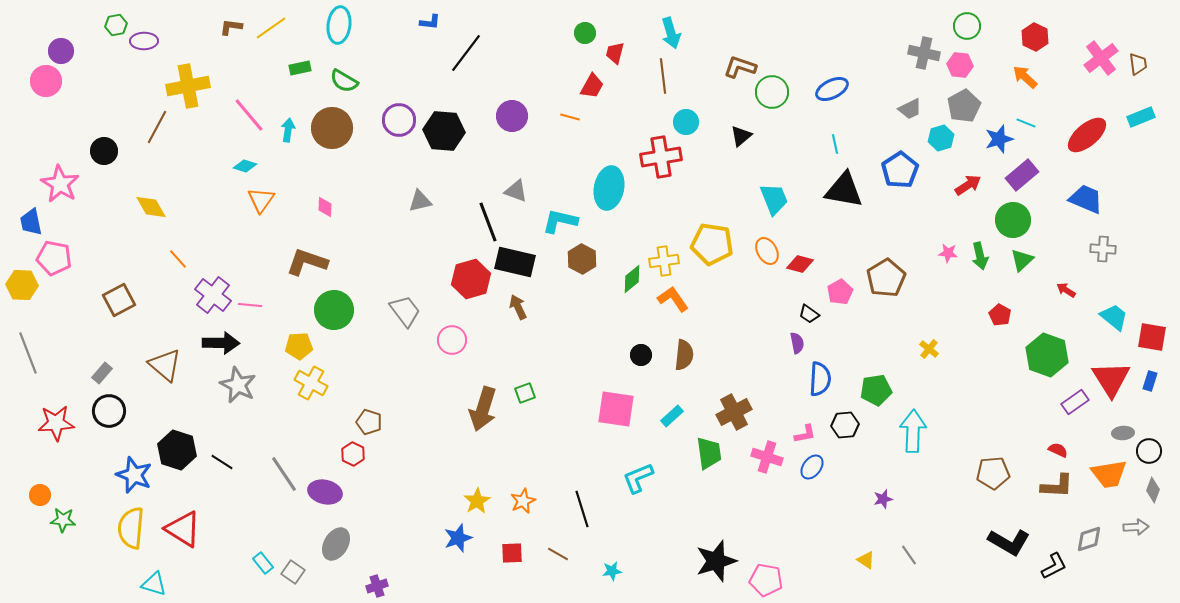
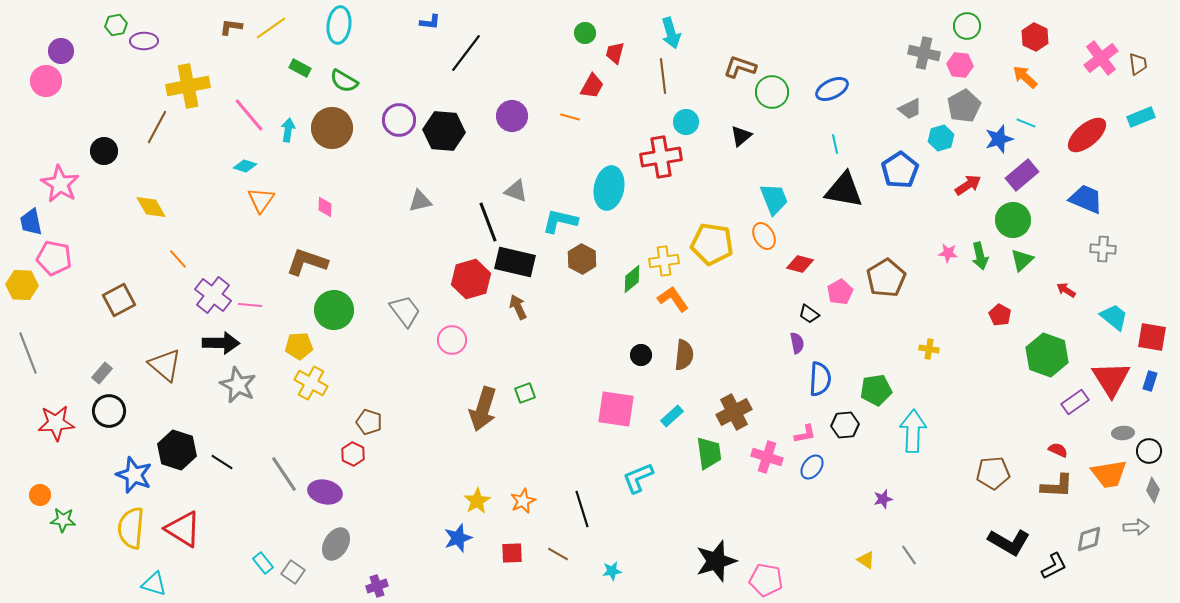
green rectangle at (300, 68): rotated 40 degrees clockwise
orange ellipse at (767, 251): moved 3 px left, 15 px up
yellow cross at (929, 349): rotated 30 degrees counterclockwise
